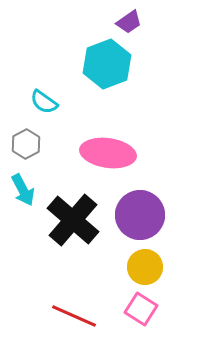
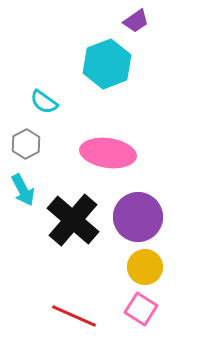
purple trapezoid: moved 7 px right, 1 px up
purple circle: moved 2 px left, 2 px down
